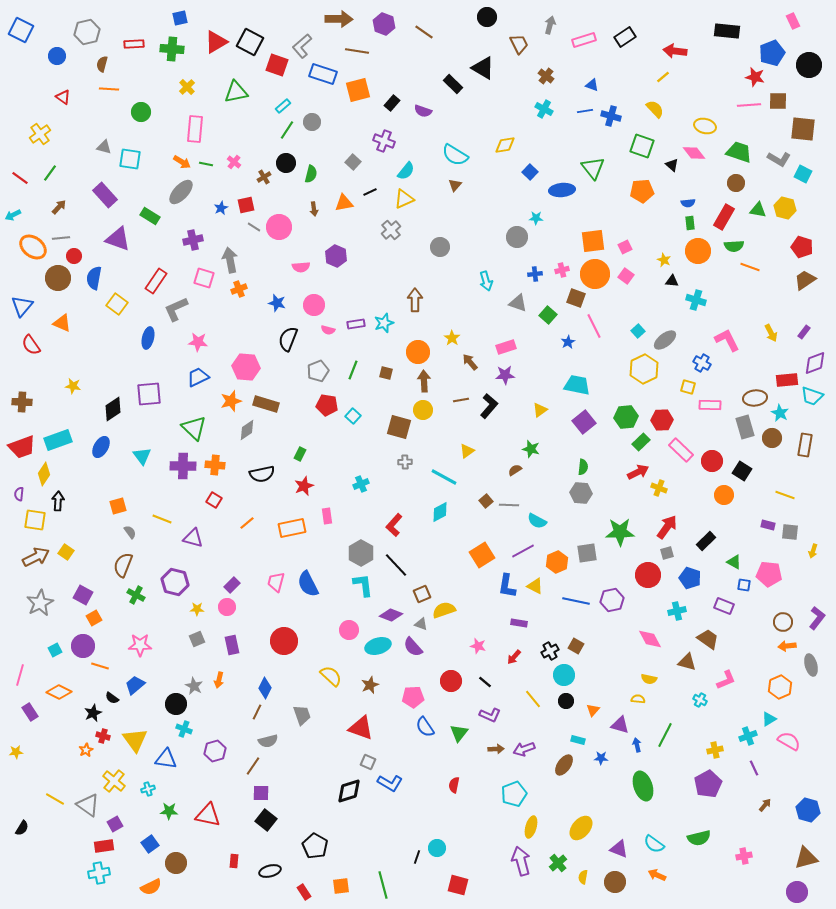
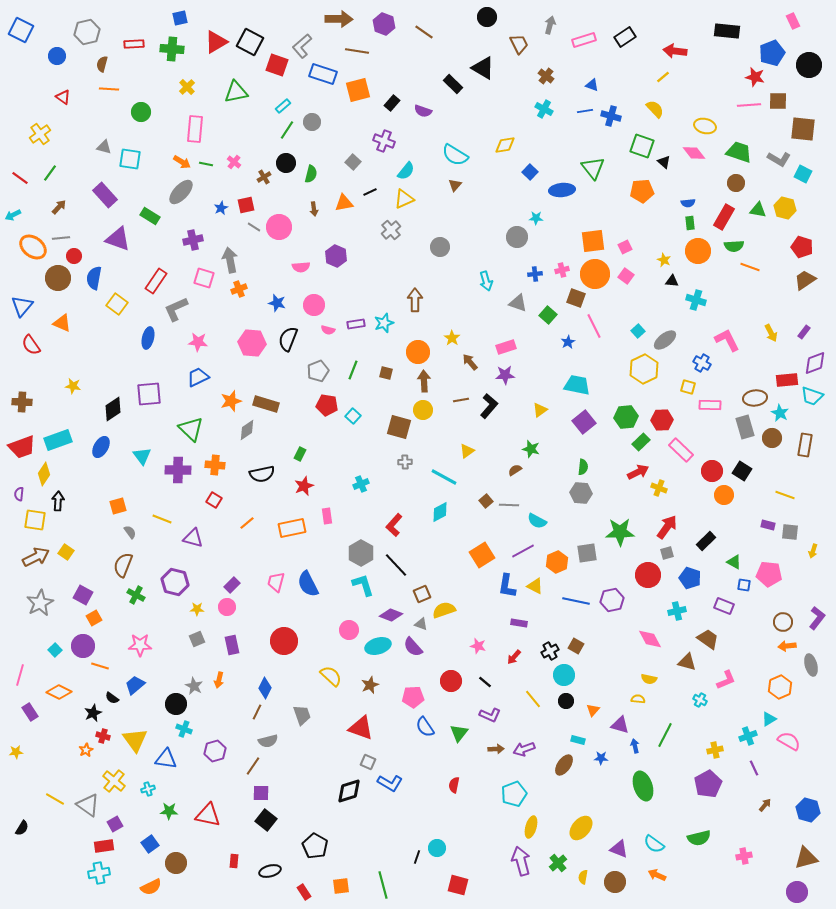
black triangle at (672, 165): moved 8 px left, 3 px up
pink hexagon at (246, 367): moved 6 px right, 24 px up
green triangle at (194, 428): moved 3 px left, 1 px down
red circle at (712, 461): moved 10 px down
purple cross at (183, 466): moved 5 px left, 4 px down
cyan L-shape at (363, 585): rotated 10 degrees counterclockwise
cyan square at (55, 650): rotated 16 degrees counterclockwise
blue arrow at (637, 745): moved 2 px left, 1 px down
